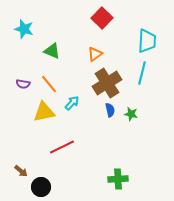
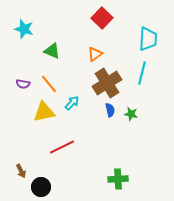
cyan trapezoid: moved 1 px right, 2 px up
brown arrow: rotated 24 degrees clockwise
